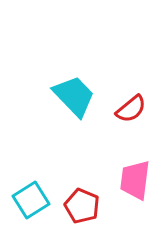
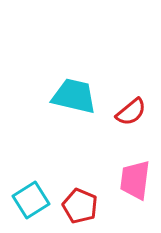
cyan trapezoid: rotated 33 degrees counterclockwise
red semicircle: moved 3 px down
red pentagon: moved 2 px left
